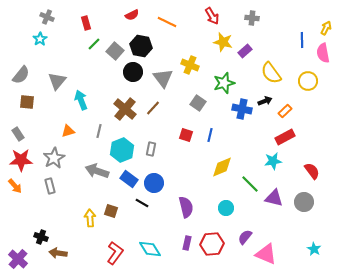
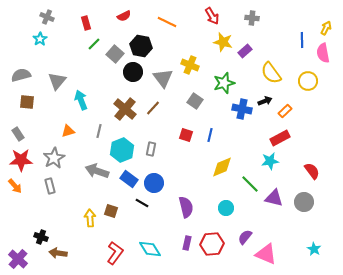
red semicircle at (132, 15): moved 8 px left, 1 px down
gray square at (115, 51): moved 3 px down
gray semicircle at (21, 75): rotated 144 degrees counterclockwise
gray square at (198, 103): moved 3 px left, 2 px up
red rectangle at (285, 137): moved 5 px left, 1 px down
cyan star at (273, 161): moved 3 px left
